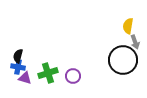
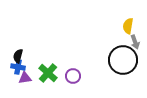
green cross: rotated 30 degrees counterclockwise
purple triangle: rotated 24 degrees counterclockwise
